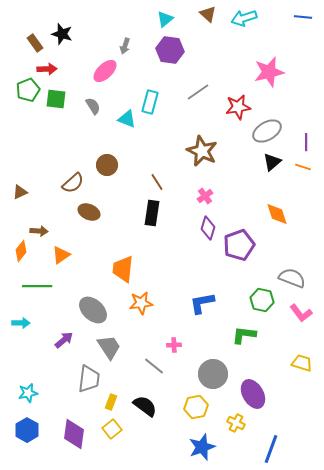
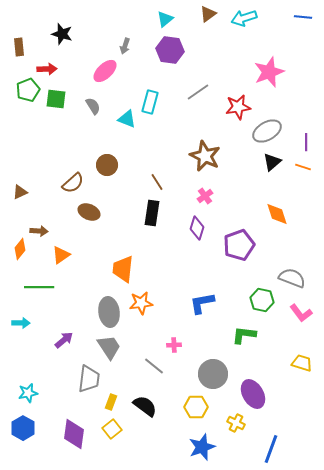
brown triangle at (208, 14): rotated 42 degrees clockwise
brown rectangle at (35, 43): moved 16 px left, 4 px down; rotated 30 degrees clockwise
pink star at (269, 72): rotated 8 degrees counterclockwise
brown star at (202, 151): moved 3 px right, 5 px down
purple diamond at (208, 228): moved 11 px left
orange diamond at (21, 251): moved 1 px left, 2 px up
green line at (37, 286): moved 2 px right, 1 px down
gray ellipse at (93, 310): moved 16 px right, 2 px down; rotated 40 degrees clockwise
yellow hexagon at (196, 407): rotated 10 degrees clockwise
blue hexagon at (27, 430): moved 4 px left, 2 px up
